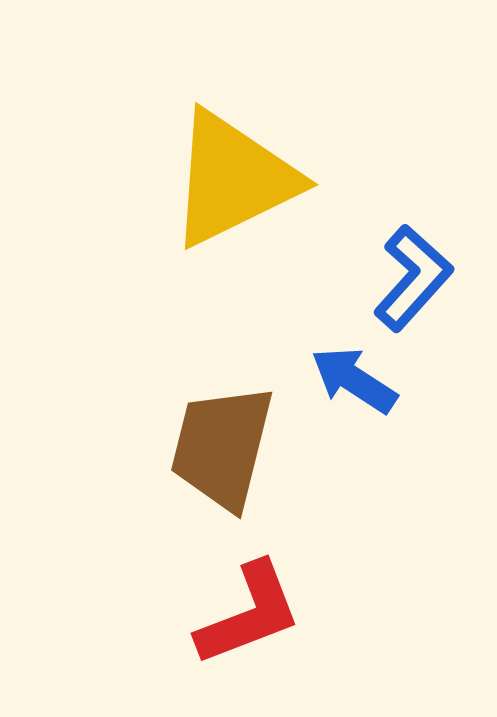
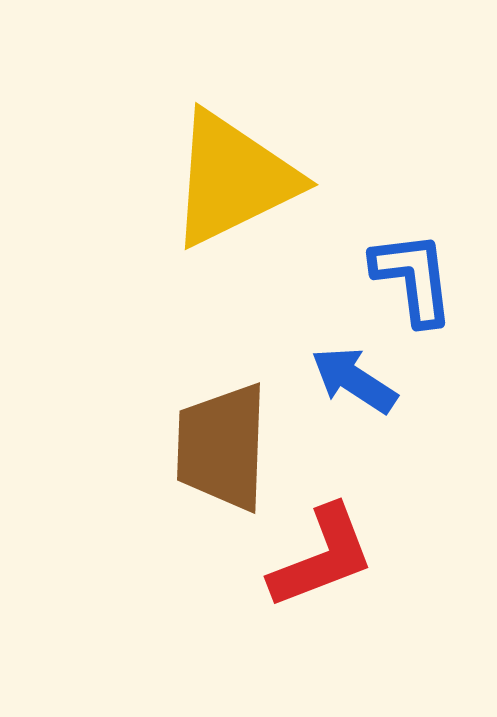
blue L-shape: rotated 49 degrees counterclockwise
brown trapezoid: rotated 12 degrees counterclockwise
red L-shape: moved 73 px right, 57 px up
